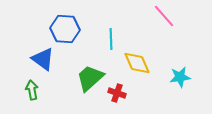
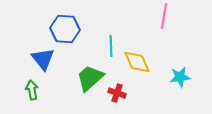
pink line: rotated 50 degrees clockwise
cyan line: moved 7 px down
blue triangle: rotated 15 degrees clockwise
yellow diamond: moved 1 px up
